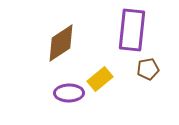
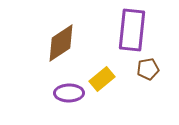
yellow rectangle: moved 2 px right
